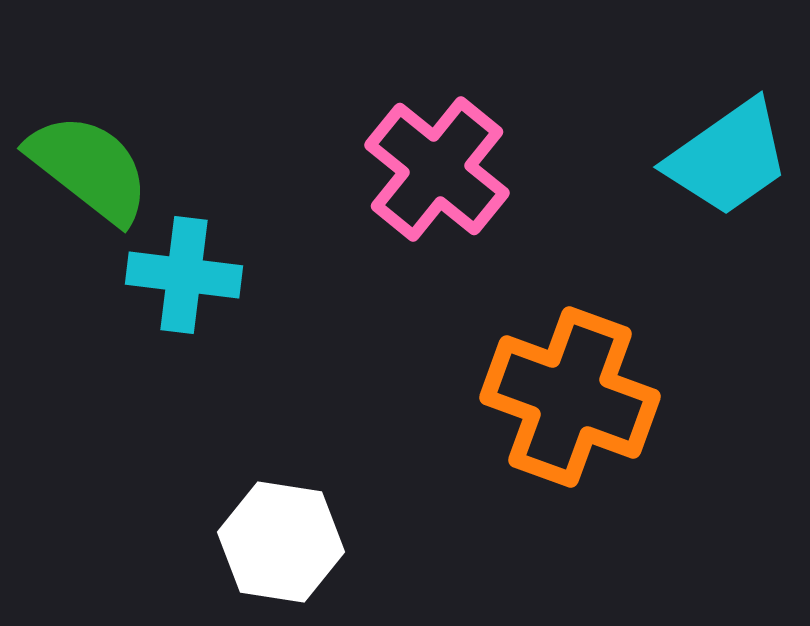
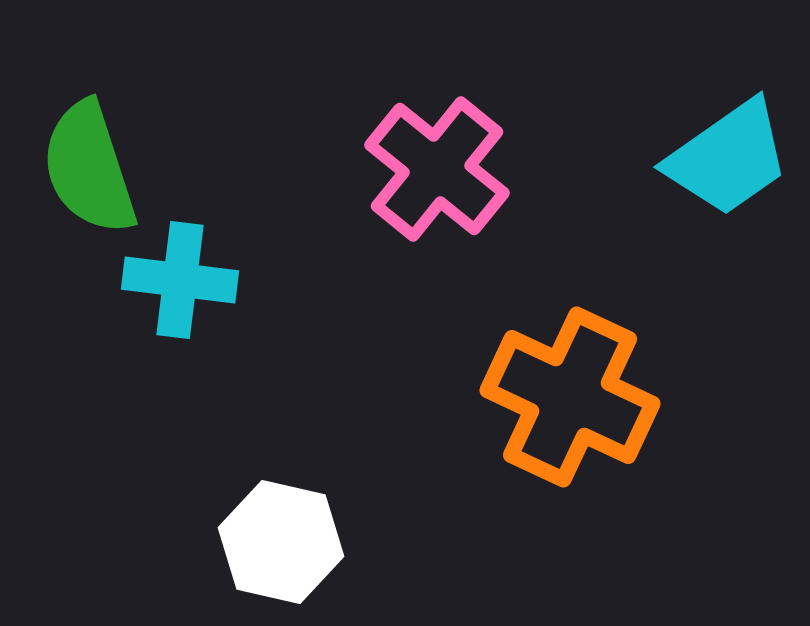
green semicircle: rotated 146 degrees counterclockwise
cyan cross: moved 4 px left, 5 px down
orange cross: rotated 5 degrees clockwise
white hexagon: rotated 4 degrees clockwise
